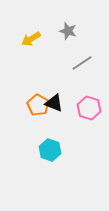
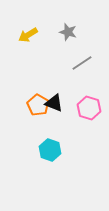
gray star: moved 1 px down
yellow arrow: moved 3 px left, 4 px up
